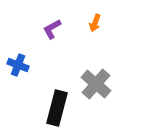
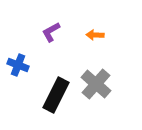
orange arrow: moved 12 px down; rotated 72 degrees clockwise
purple L-shape: moved 1 px left, 3 px down
black rectangle: moved 1 px left, 13 px up; rotated 12 degrees clockwise
